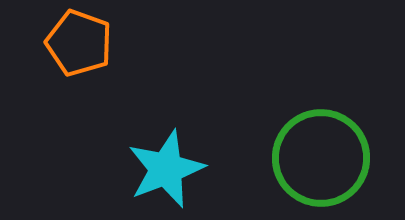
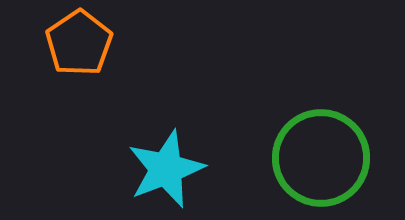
orange pentagon: rotated 18 degrees clockwise
